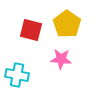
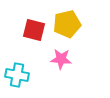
yellow pentagon: rotated 24 degrees clockwise
red square: moved 3 px right
